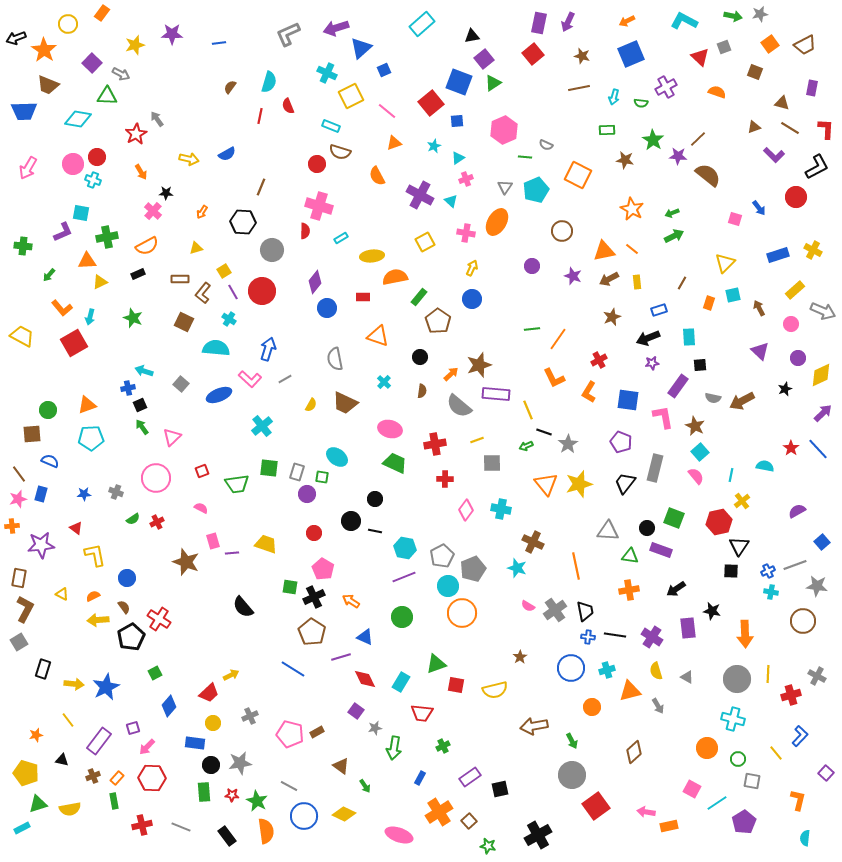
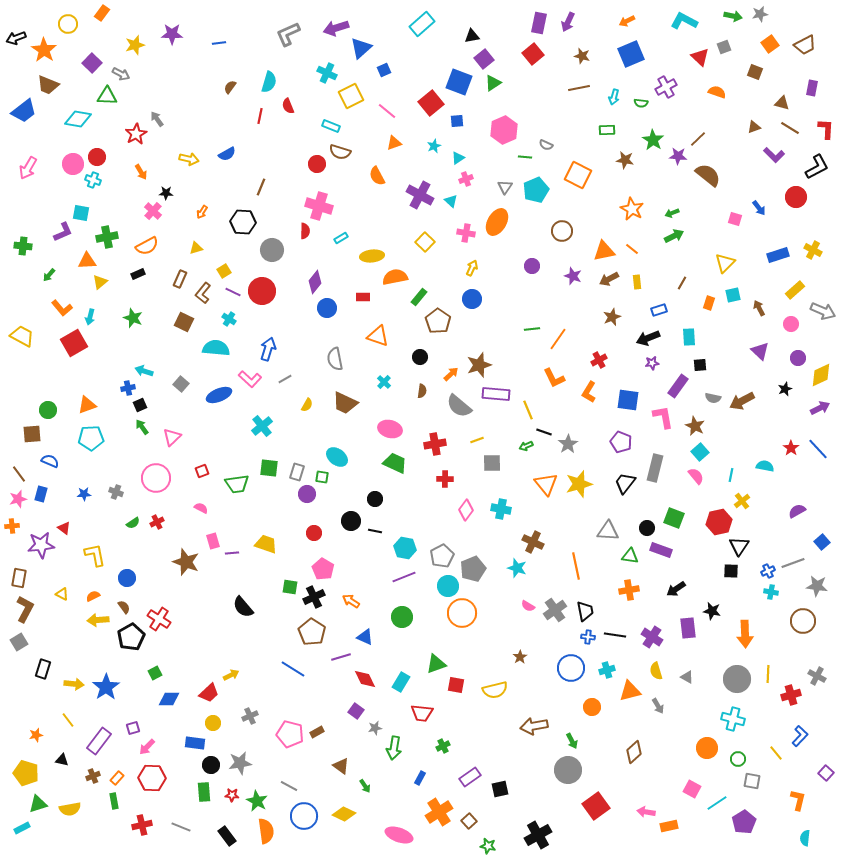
blue trapezoid at (24, 111): rotated 36 degrees counterclockwise
yellow square at (425, 242): rotated 18 degrees counterclockwise
brown rectangle at (180, 279): rotated 66 degrees counterclockwise
yellow triangle at (100, 282): rotated 14 degrees counterclockwise
purple line at (233, 292): rotated 35 degrees counterclockwise
yellow semicircle at (311, 405): moved 4 px left
purple arrow at (823, 413): moved 3 px left, 5 px up; rotated 18 degrees clockwise
green semicircle at (133, 519): moved 4 px down
red triangle at (76, 528): moved 12 px left
gray line at (795, 565): moved 2 px left, 2 px up
blue star at (106, 687): rotated 8 degrees counterclockwise
blue diamond at (169, 706): moved 7 px up; rotated 50 degrees clockwise
gray circle at (572, 775): moved 4 px left, 5 px up
